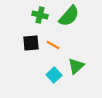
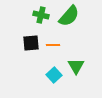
green cross: moved 1 px right
orange line: rotated 32 degrees counterclockwise
green triangle: rotated 18 degrees counterclockwise
